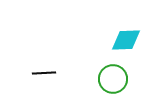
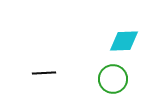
cyan diamond: moved 2 px left, 1 px down
